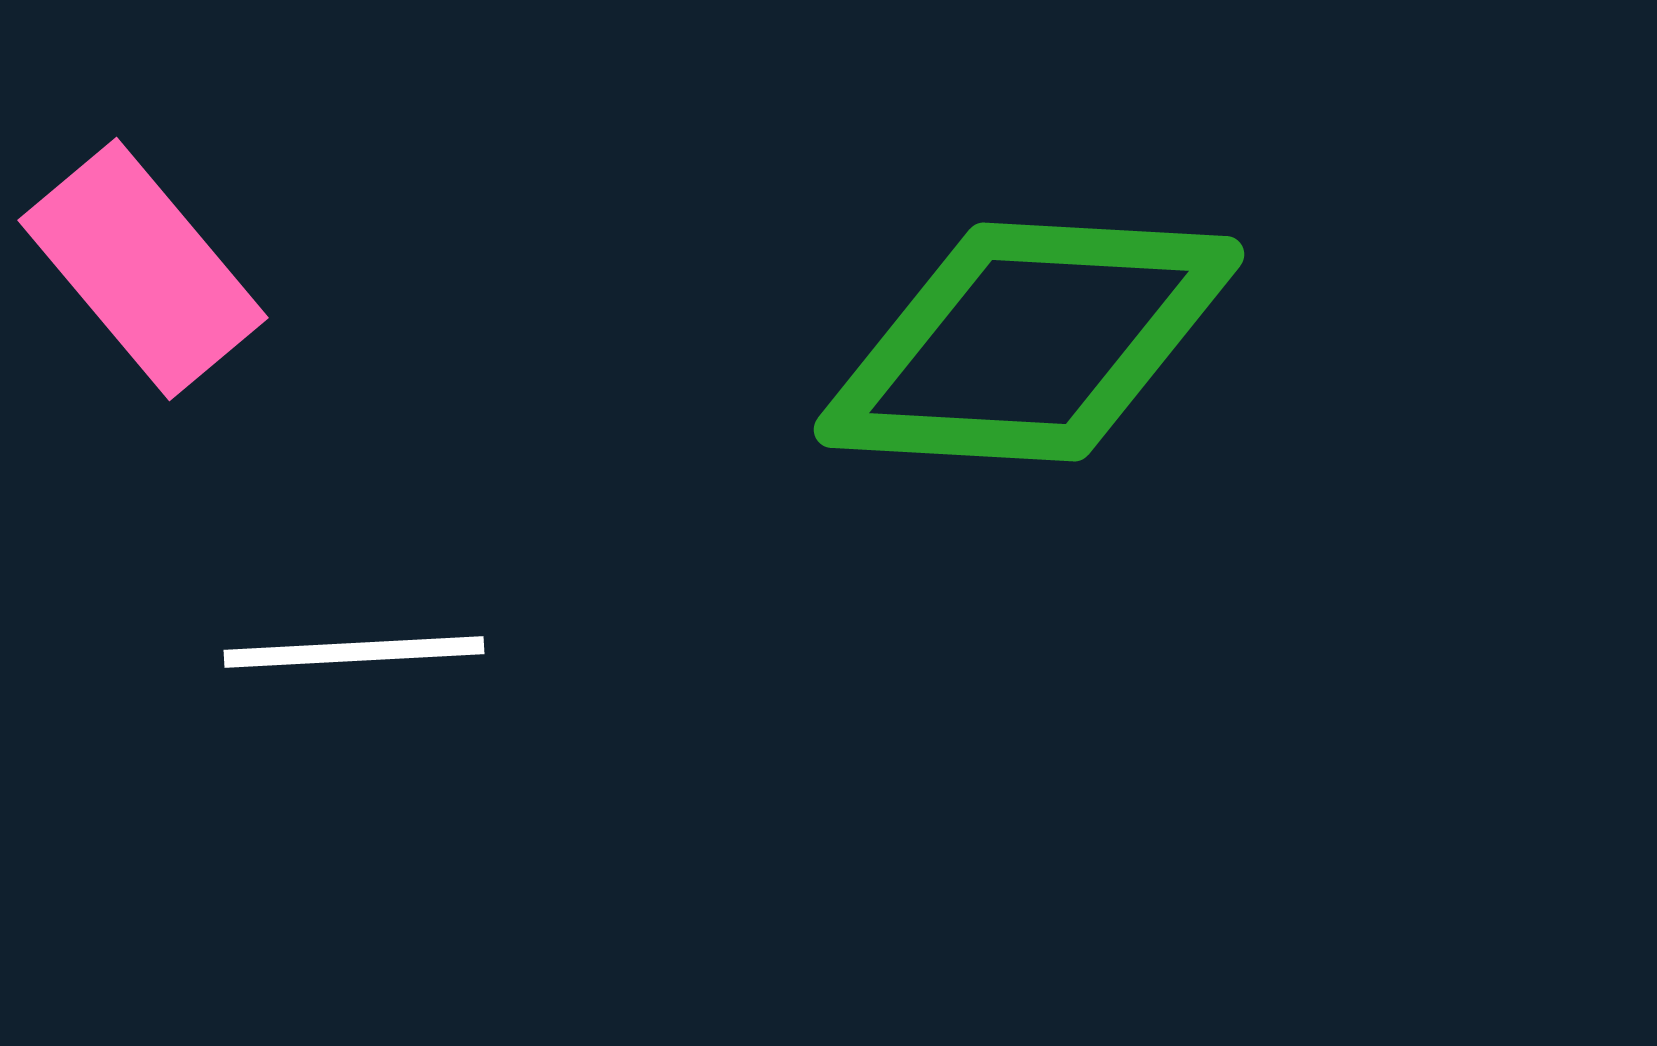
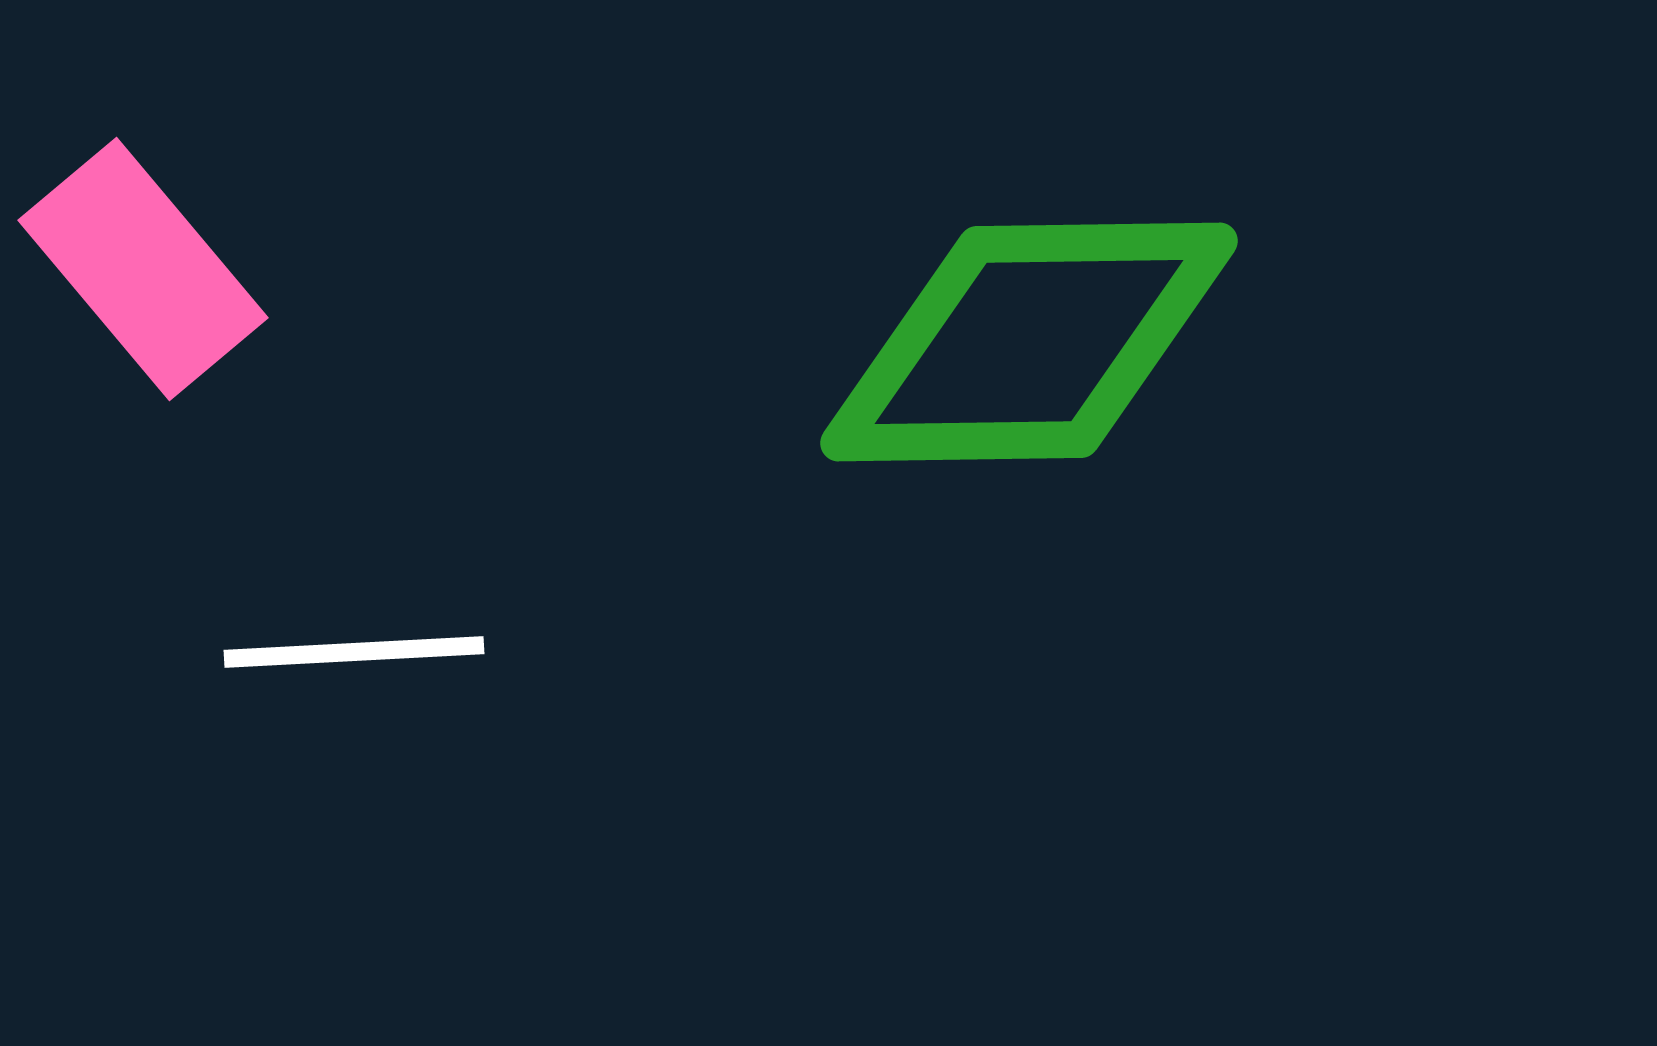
green diamond: rotated 4 degrees counterclockwise
